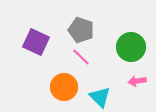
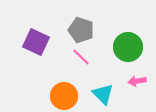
green circle: moved 3 px left
orange circle: moved 9 px down
cyan triangle: moved 3 px right, 3 px up
